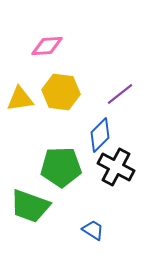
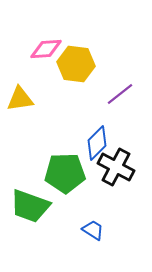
pink diamond: moved 1 px left, 3 px down
yellow hexagon: moved 15 px right, 28 px up
blue diamond: moved 3 px left, 8 px down
green pentagon: moved 4 px right, 6 px down
